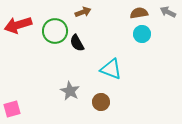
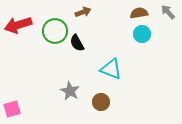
gray arrow: rotated 21 degrees clockwise
